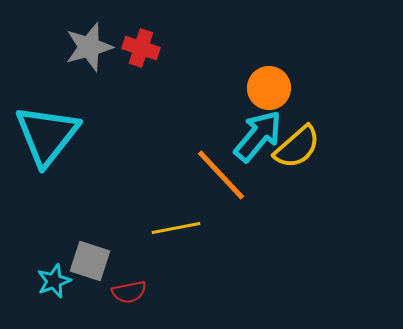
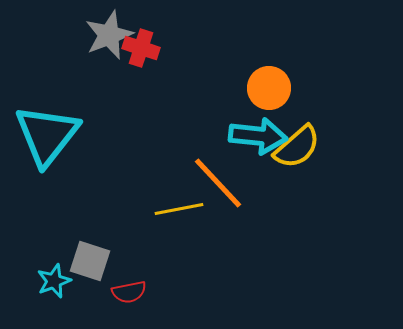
gray star: moved 20 px right, 12 px up; rotated 6 degrees counterclockwise
cyan arrow: rotated 56 degrees clockwise
orange line: moved 3 px left, 8 px down
yellow line: moved 3 px right, 19 px up
